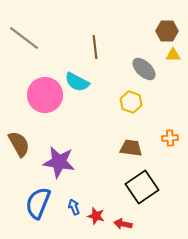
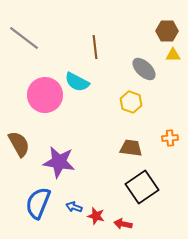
blue arrow: rotated 49 degrees counterclockwise
